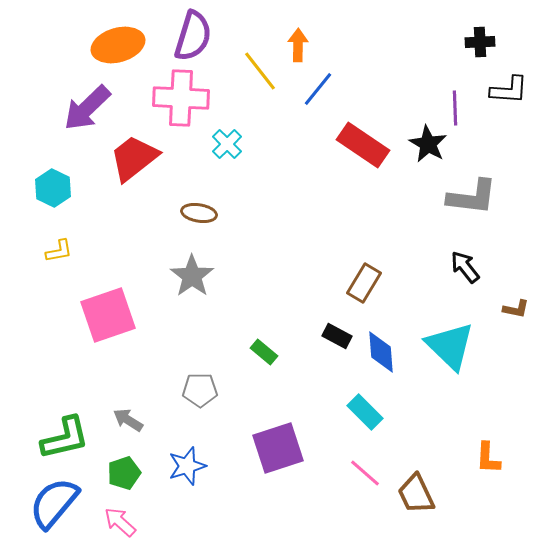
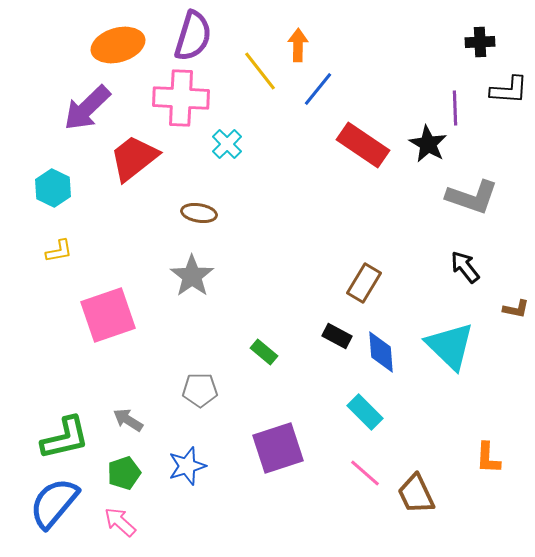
gray L-shape: rotated 12 degrees clockwise
